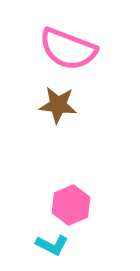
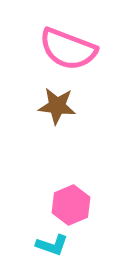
brown star: moved 1 px left, 1 px down
cyan L-shape: rotated 8 degrees counterclockwise
